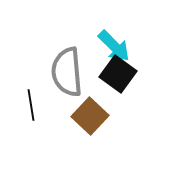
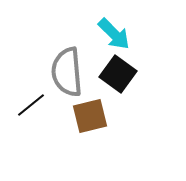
cyan arrow: moved 12 px up
black line: rotated 60 degrees clockwise
brown square: rotated 33 degrees clockwise
